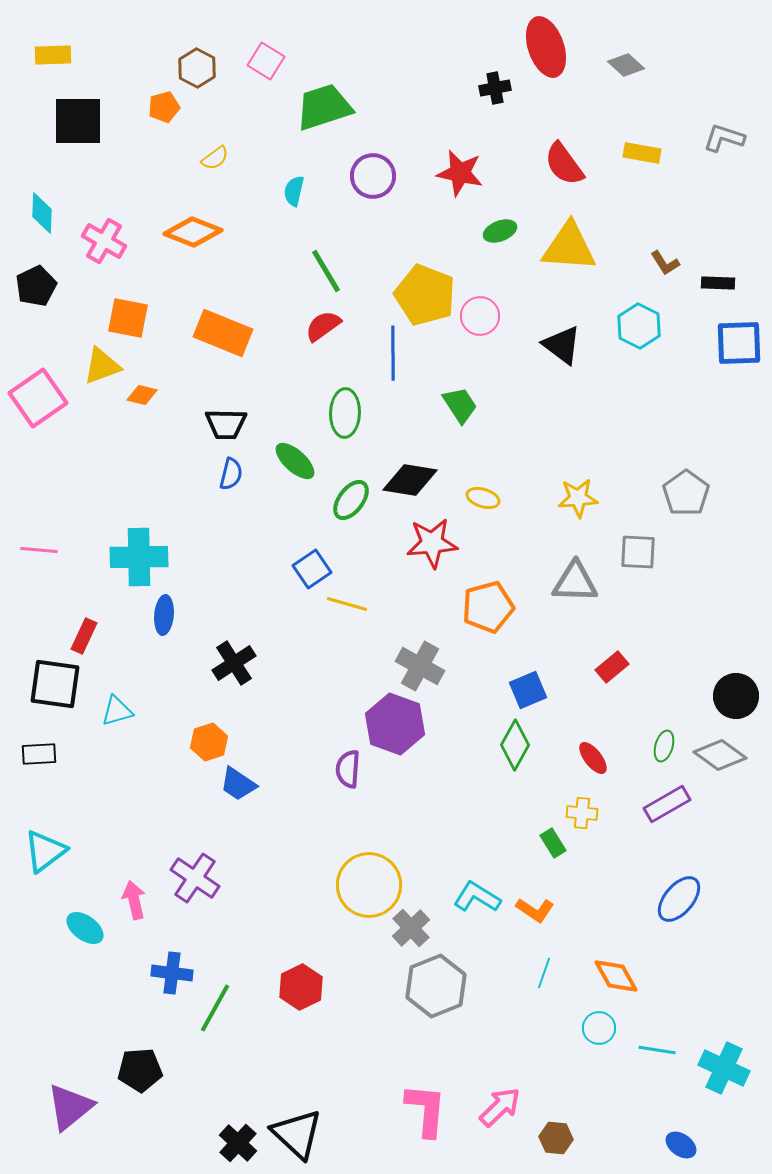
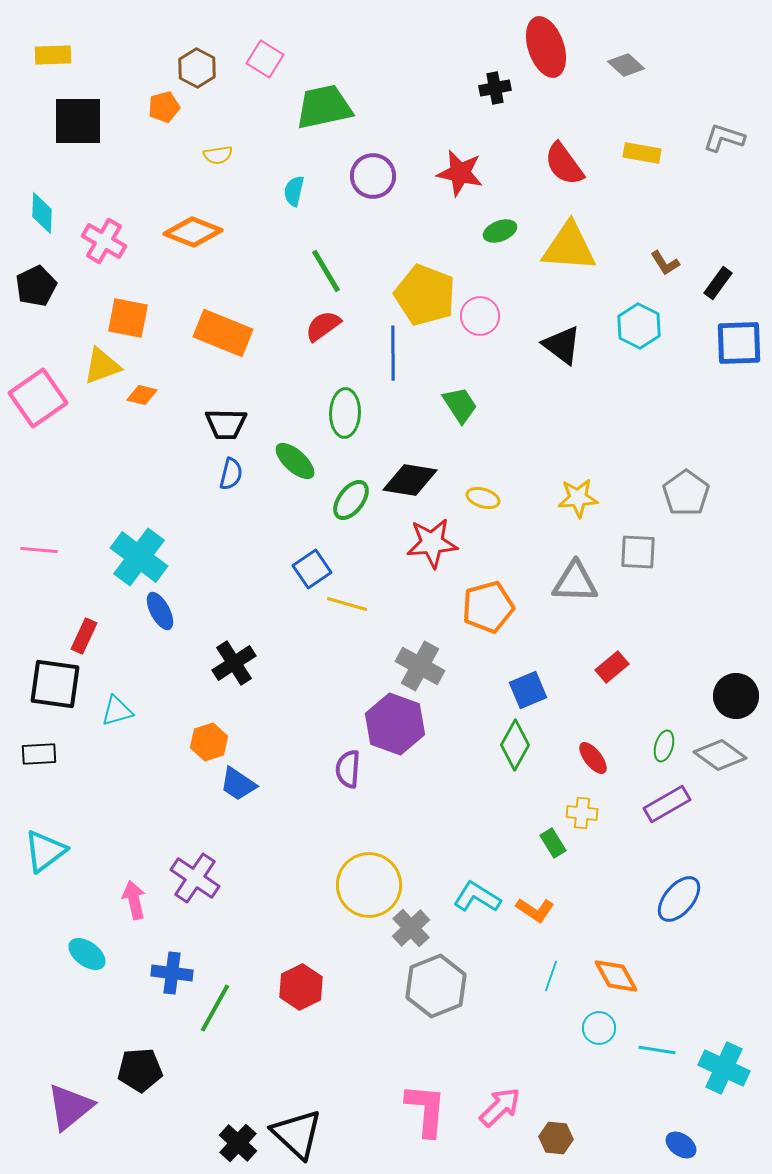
pink square at (266, 61): moved 1 px left, 2 px up
green trapezoid at (324, 107): rotated 6 degrees clockwise
yellow semicircle at (215, 158): moved 3 px right, 3 px up; rotated 28 degrees clockwise
black rectangle at (718, 283): rotated 56 degrees counterclockwise
cyan cross at (139, 557): rotated 38 degrees clockwise
blue ellipse at (164, 615): moved 4 px left, 4 px up; rotated 33 degrees counterclockwise
cyan ellipse at (85, 928): moved 2 px right, 26 px down
cyan line at (544, 973): moved 7 px right, 3 px down
